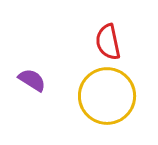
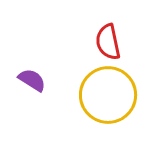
yellow circle: moved 1 px right, 1 px up
